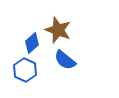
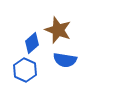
blue semicircle: rotated 30 degrees counterclockwise
